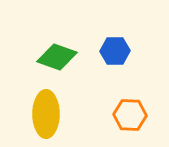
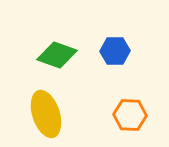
green diamond: moved 2 px up
yellow ellipse: rotated 18 degrees counterclockwise
